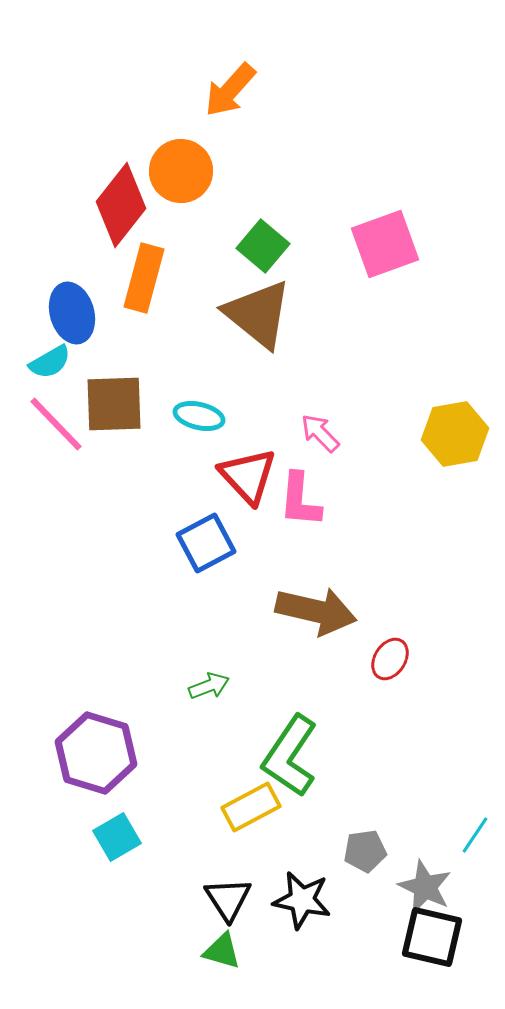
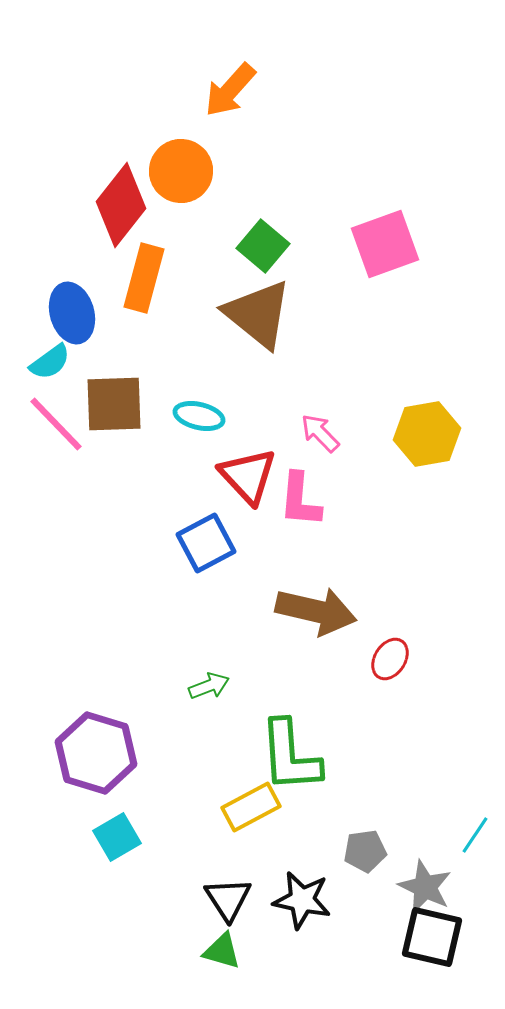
cyan semicircle: rotated 6 degrees counterclockwise
yellow hexagon: moved 28 px left
green L-shape: rotated 38 degrees counterclockwise
